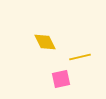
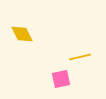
yellow diamond: moved 23 px left, 8 px up
